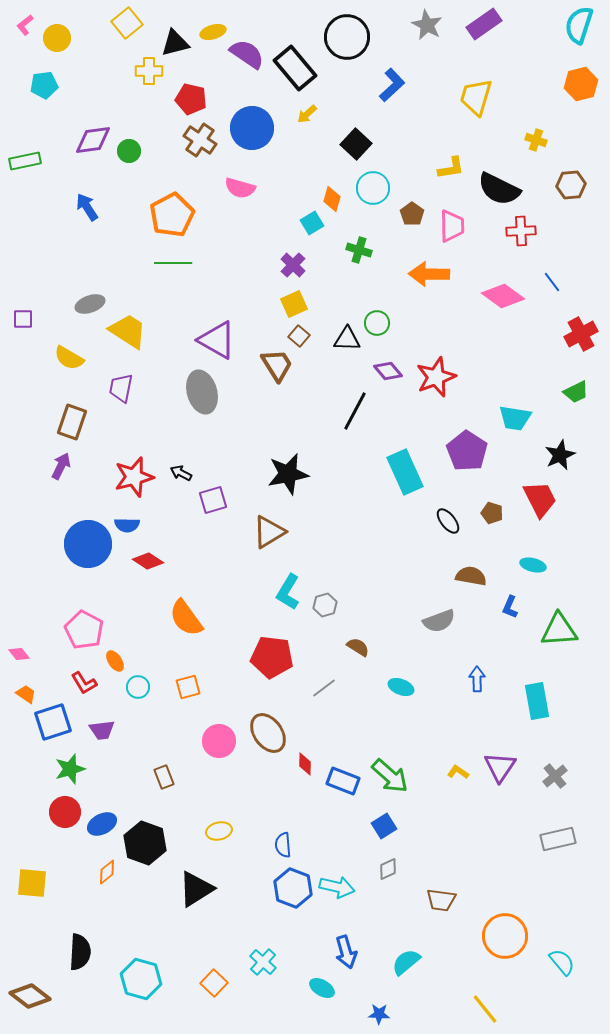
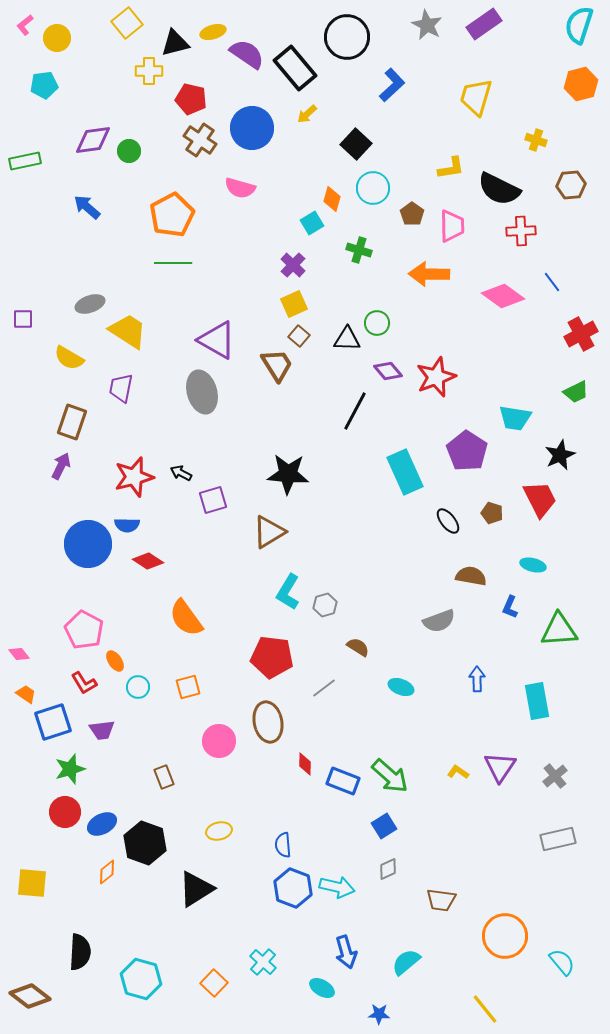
blue arrow at (87, 207): rotated 16 degrees counterclockwise
black star at (288, 474): rotated 15 degrees clockwise
brown ellipse at (268, 733): moved 11 px up; rotated 24 degrees clockwise
